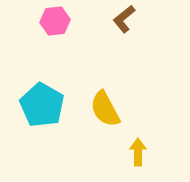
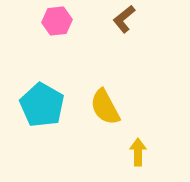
pink hexagon: moved 2 px right
yellow semicircle: moved 2 px up
